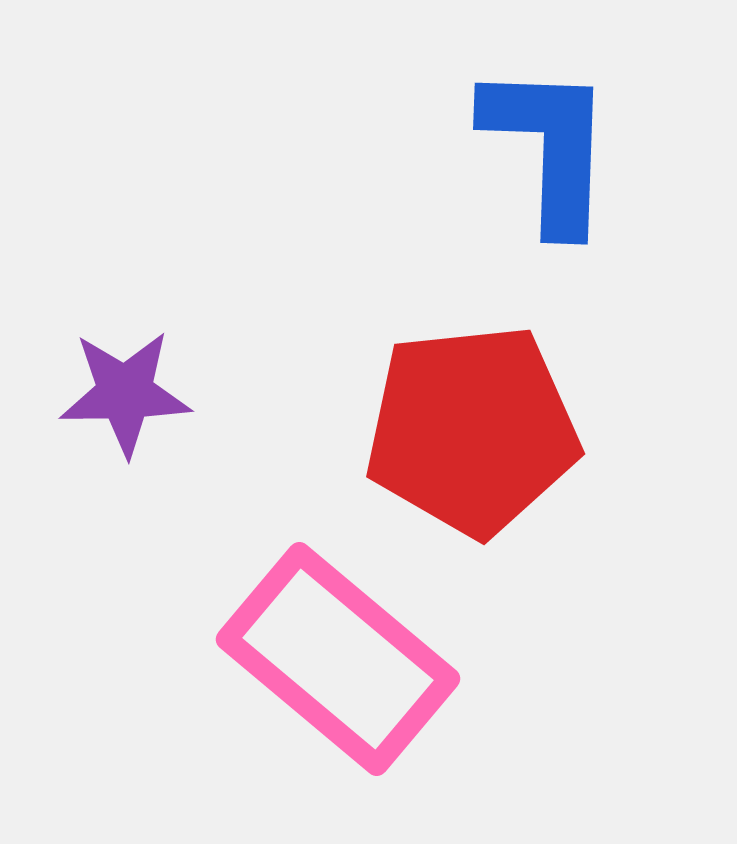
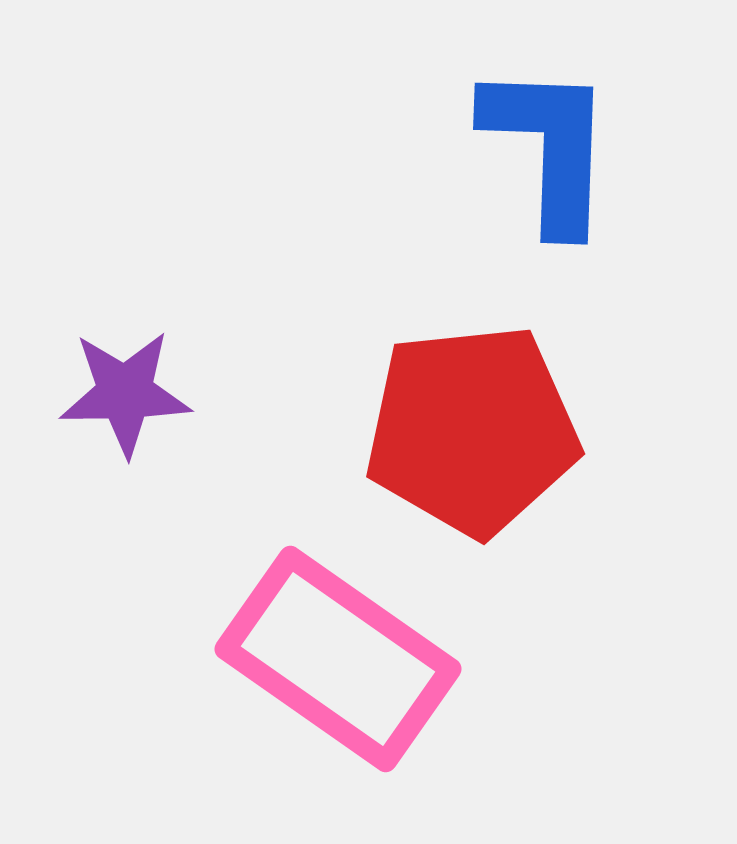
pink rectangle: rotated 5 degrees counterclockwise
